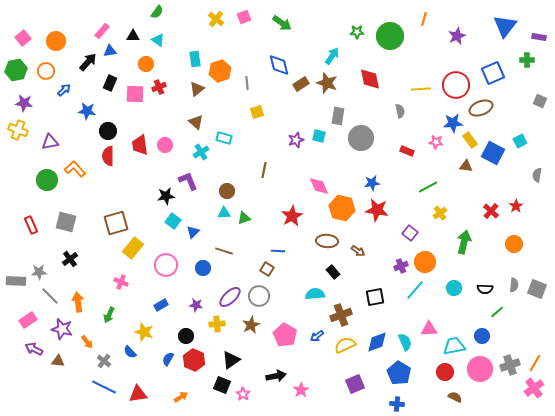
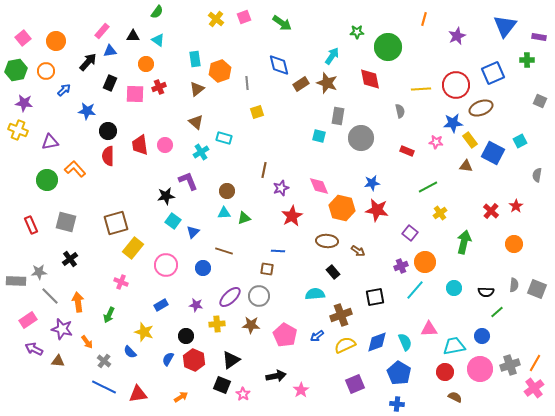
green circle at (390, 36): moved 2 px left, 11 px down
purple star at (296, 140): moved 15 px left, 48 px down
brown square at (267, 269): rotated 24 degrees counterclockwise
black semicircle at (485, 289): moved 1 px right, 3 px down
brown star at (251, 325): rotated 30 degrees clockwise
